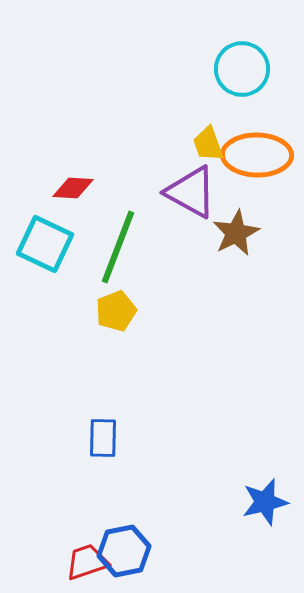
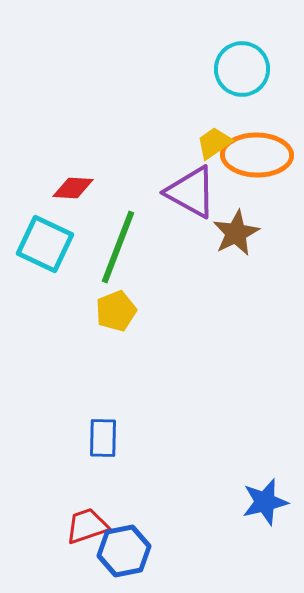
yellow trapezoid: moved 6 px right, 1 px up; rotated 75 degrees clockwise
red trapezoid: moved 36 px up
